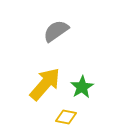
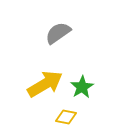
gray semicircle: moved 2 px right, 2 px down
yellow arrow: rotated 18 degrees clockwise
